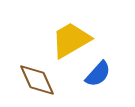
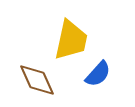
yellow trapezoid: rotated 132 degrees clockwise
